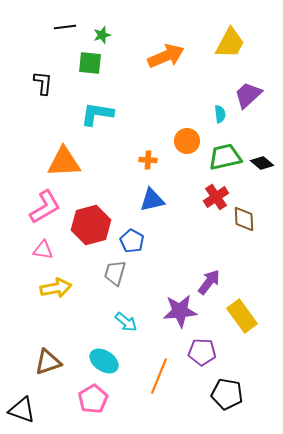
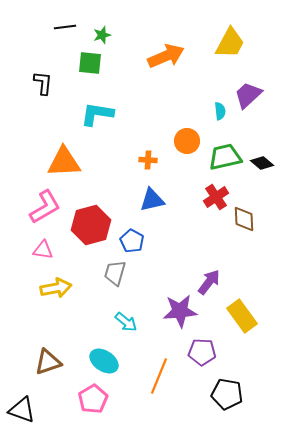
cyan semicircle: moved 3 px up
